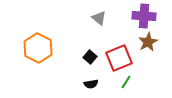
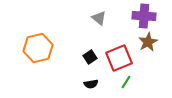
orange hexagon: rotated 20 degrees clockwise
black square: rotated 16 degrees clockwise
